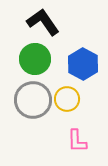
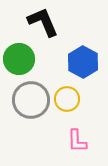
black L-shape: rotated 12 degrees clockwise
green circle: moved 16 px left
blue hexagon: moved 2 px up
gray circle: moved 2 px left
